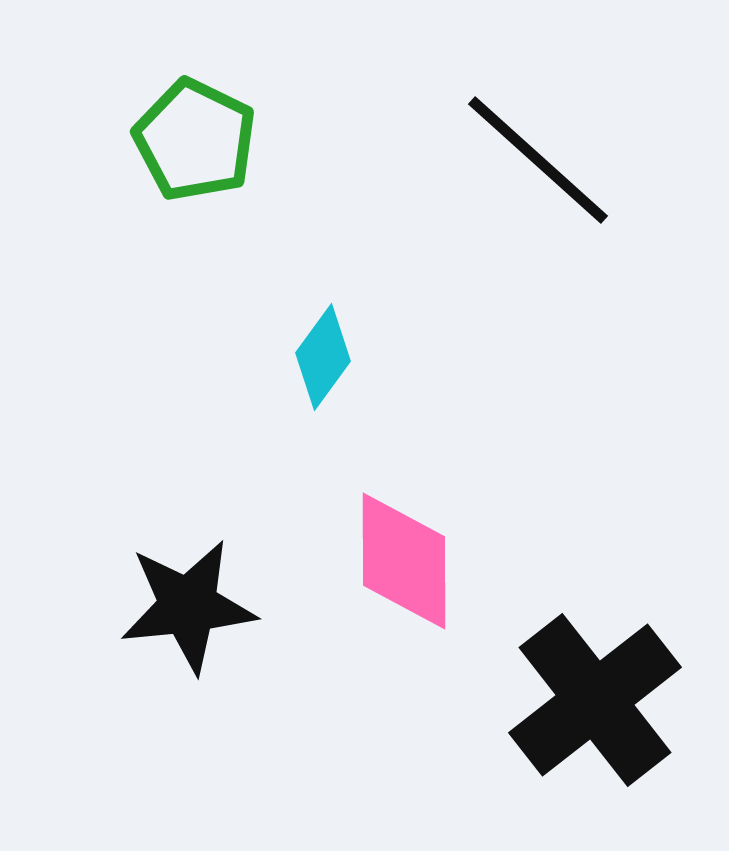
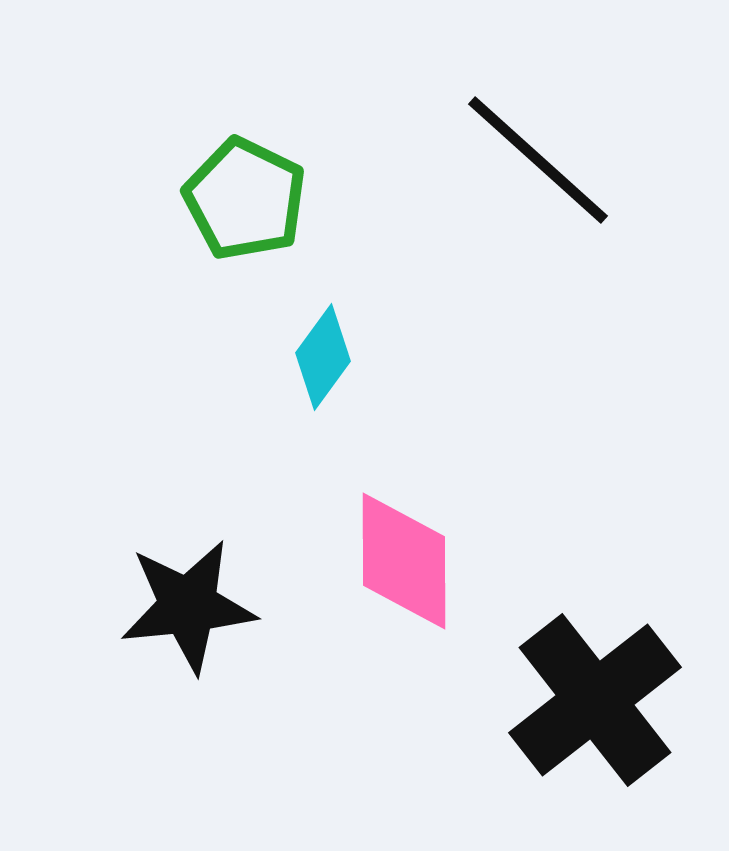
green pentagon: moved 50 px right, 59 px down
